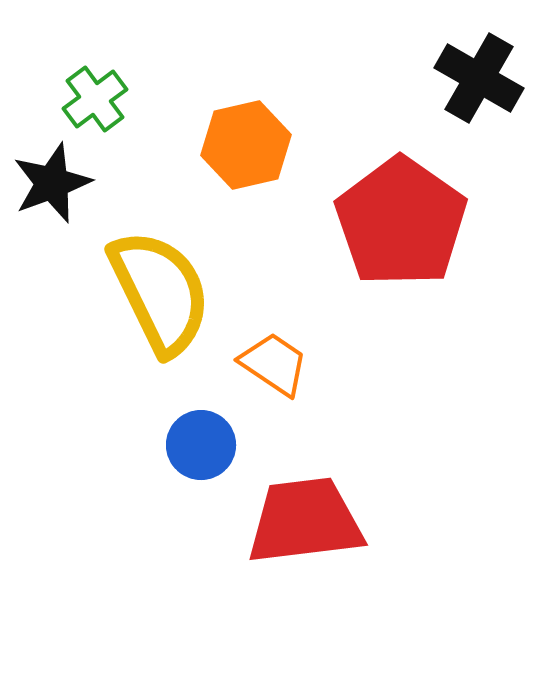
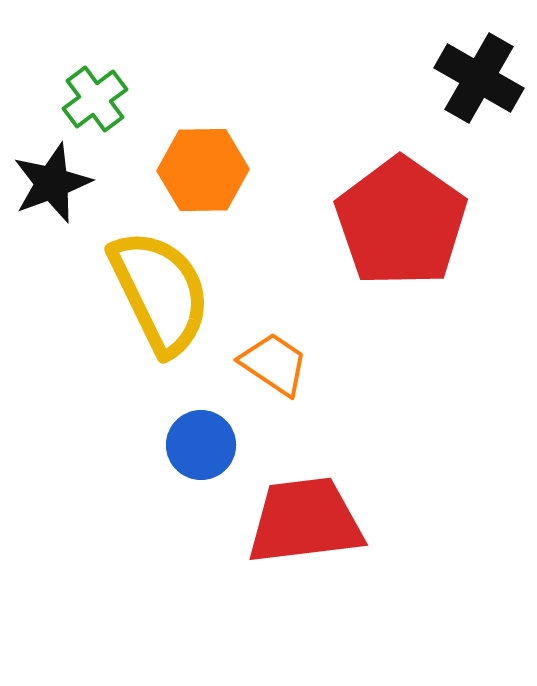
orange hexagon: moved 43 px left, 25 px down; rotated 12 degrees clockwise
